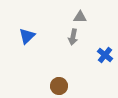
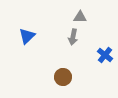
brown circle: moved 4 px right, 9 px up
